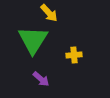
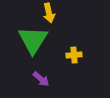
yellow arrow: rotated 30 degrees clockwise
